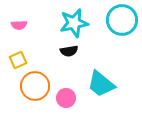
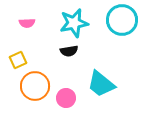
pink semicircle: moved 8 px right, 2 px up
